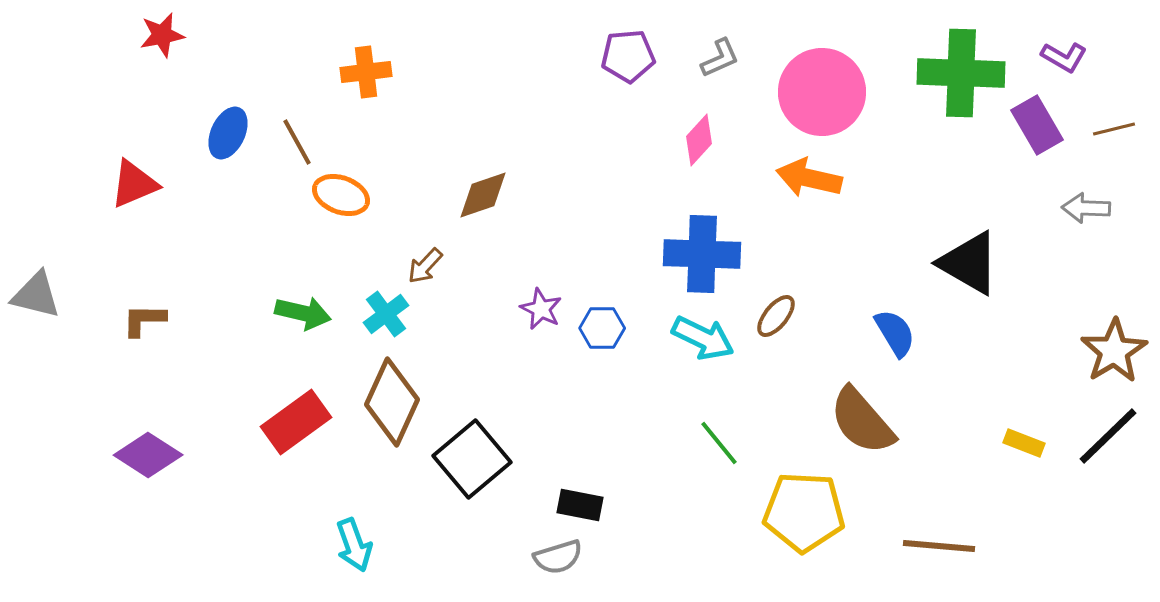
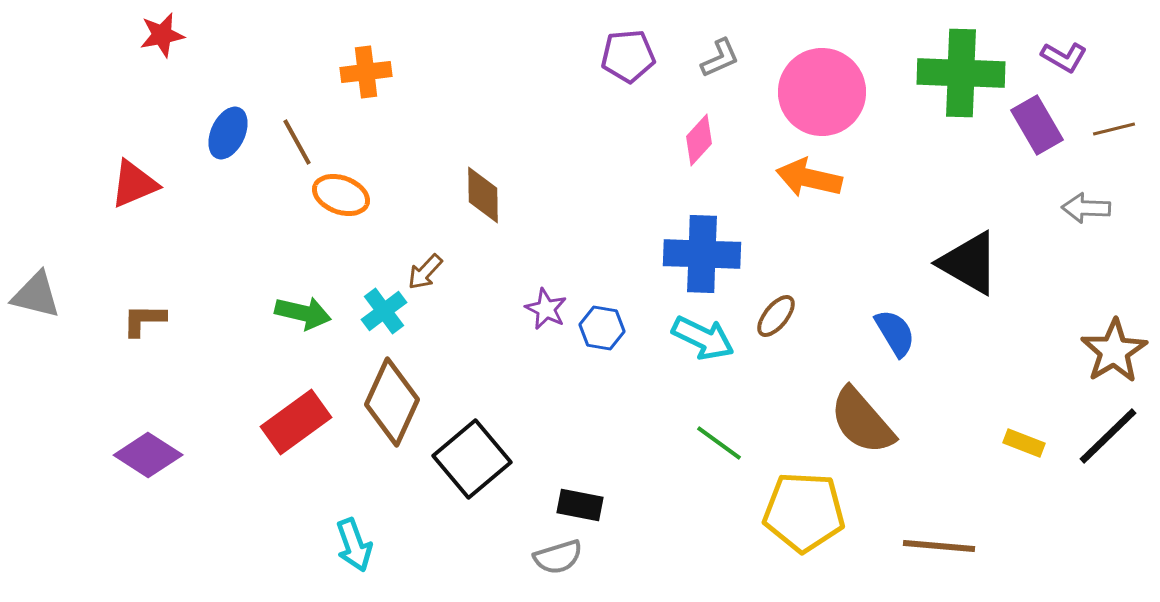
brown diamond at (483, 195): rotated 72 degrees counterclockwise
brown arrow at (425, 266): moved 6 px down
purple star at (541, 309): moved 5 px right
cyan cross at (386, 314): moved 2 px left, 3 px up
blue hexagon at (602, 328): rotated 9 degrees clockwise
green line at (719, 443): rotated 15 degrees counterclockwise
